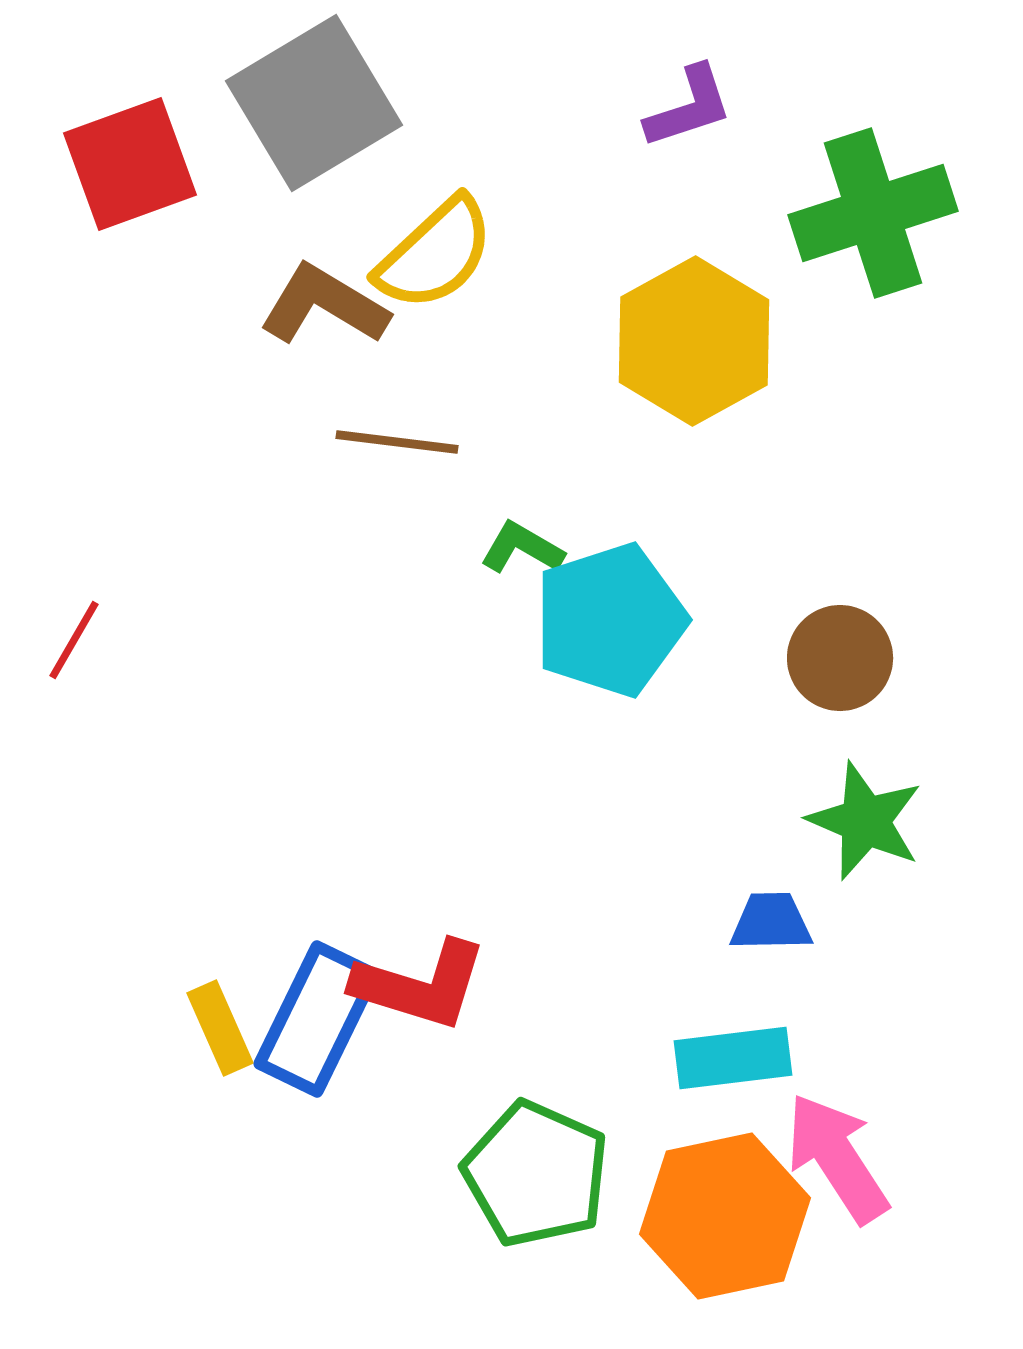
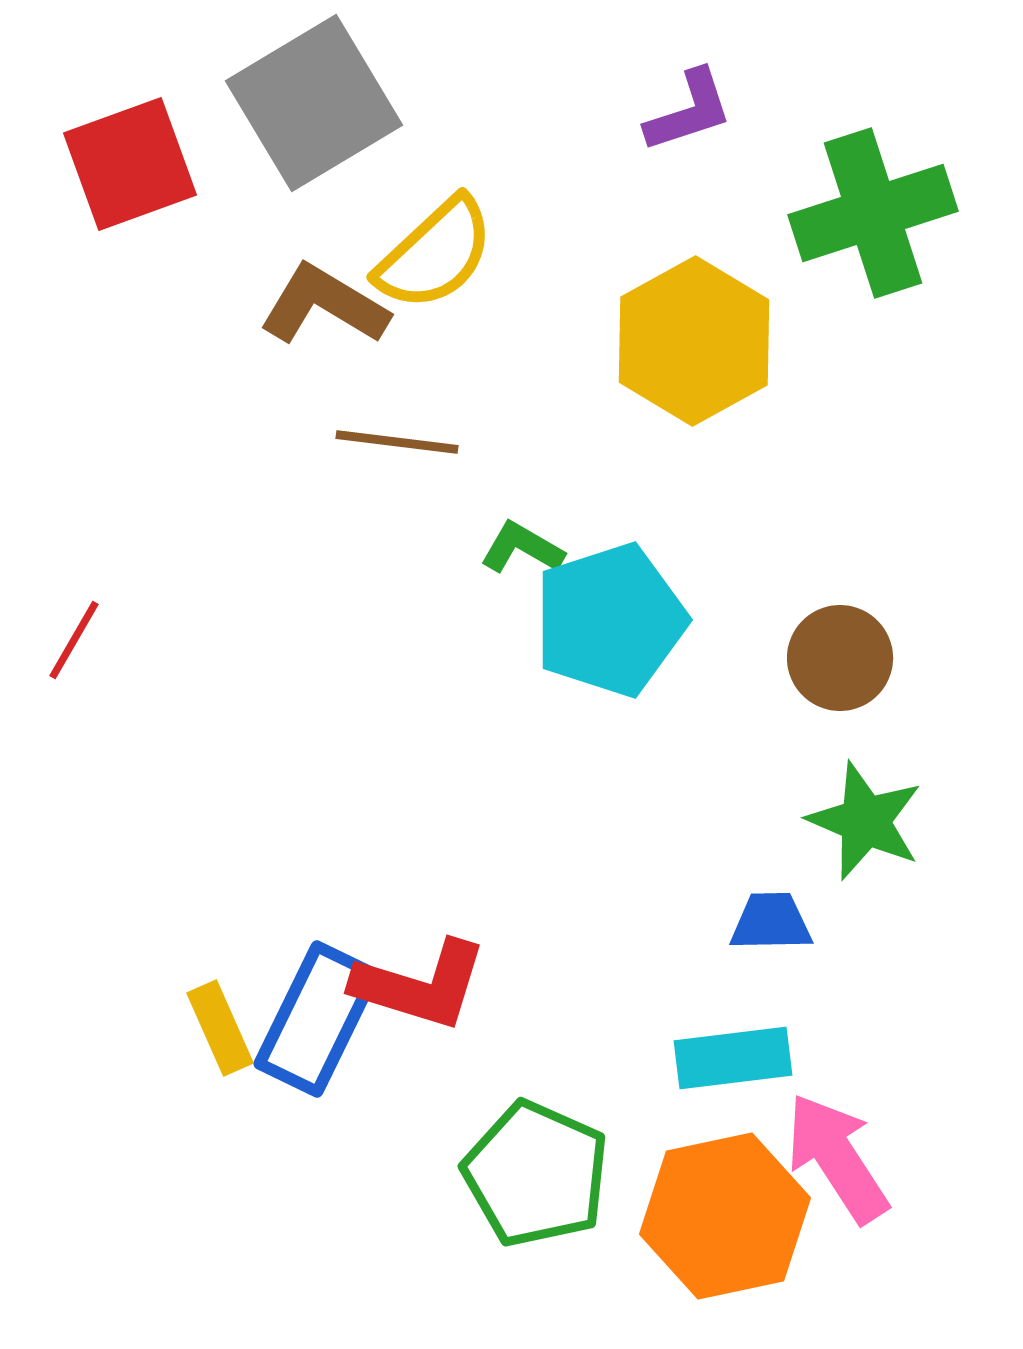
purple L-shape: moved 4 px down
